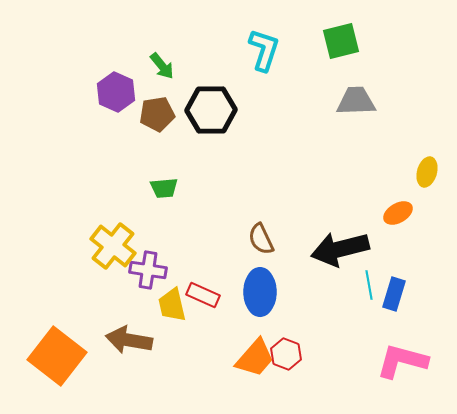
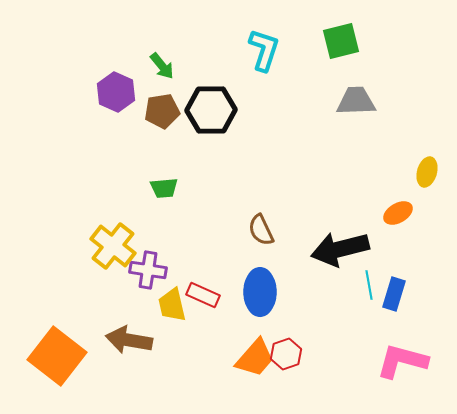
brown pentagon: moved 5 px right, 3 px up
brown semicircle: moved 9 px up
red hexagon: rotated 20 degrees clockwise
